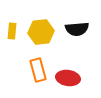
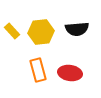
yellow rectangle: rotated 49 degrees counterclockwise
red ellipse: moved 2 px right, 5 px up
